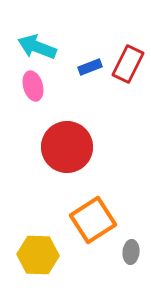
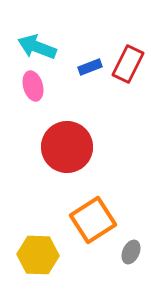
gray ellipse: rotated 20 degrees clockwise
